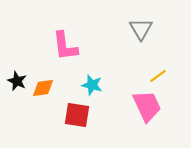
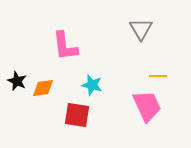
yellow line: rotated 36 degrees clockwise
